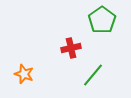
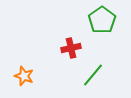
orange star: moved 2 px down
